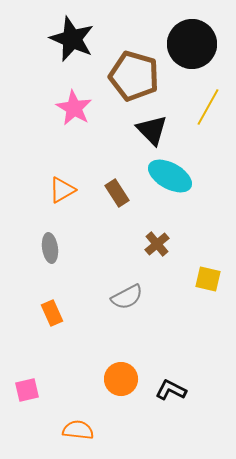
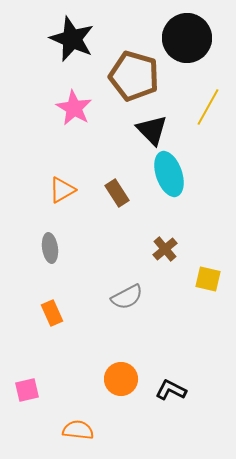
black circle: moved 5 px left, 6 px up
cyan ellipse: moved 1 px left, 2 px up; rotated 42 degrees clockwise
brown cross: moved 8 px right, 5 px down
